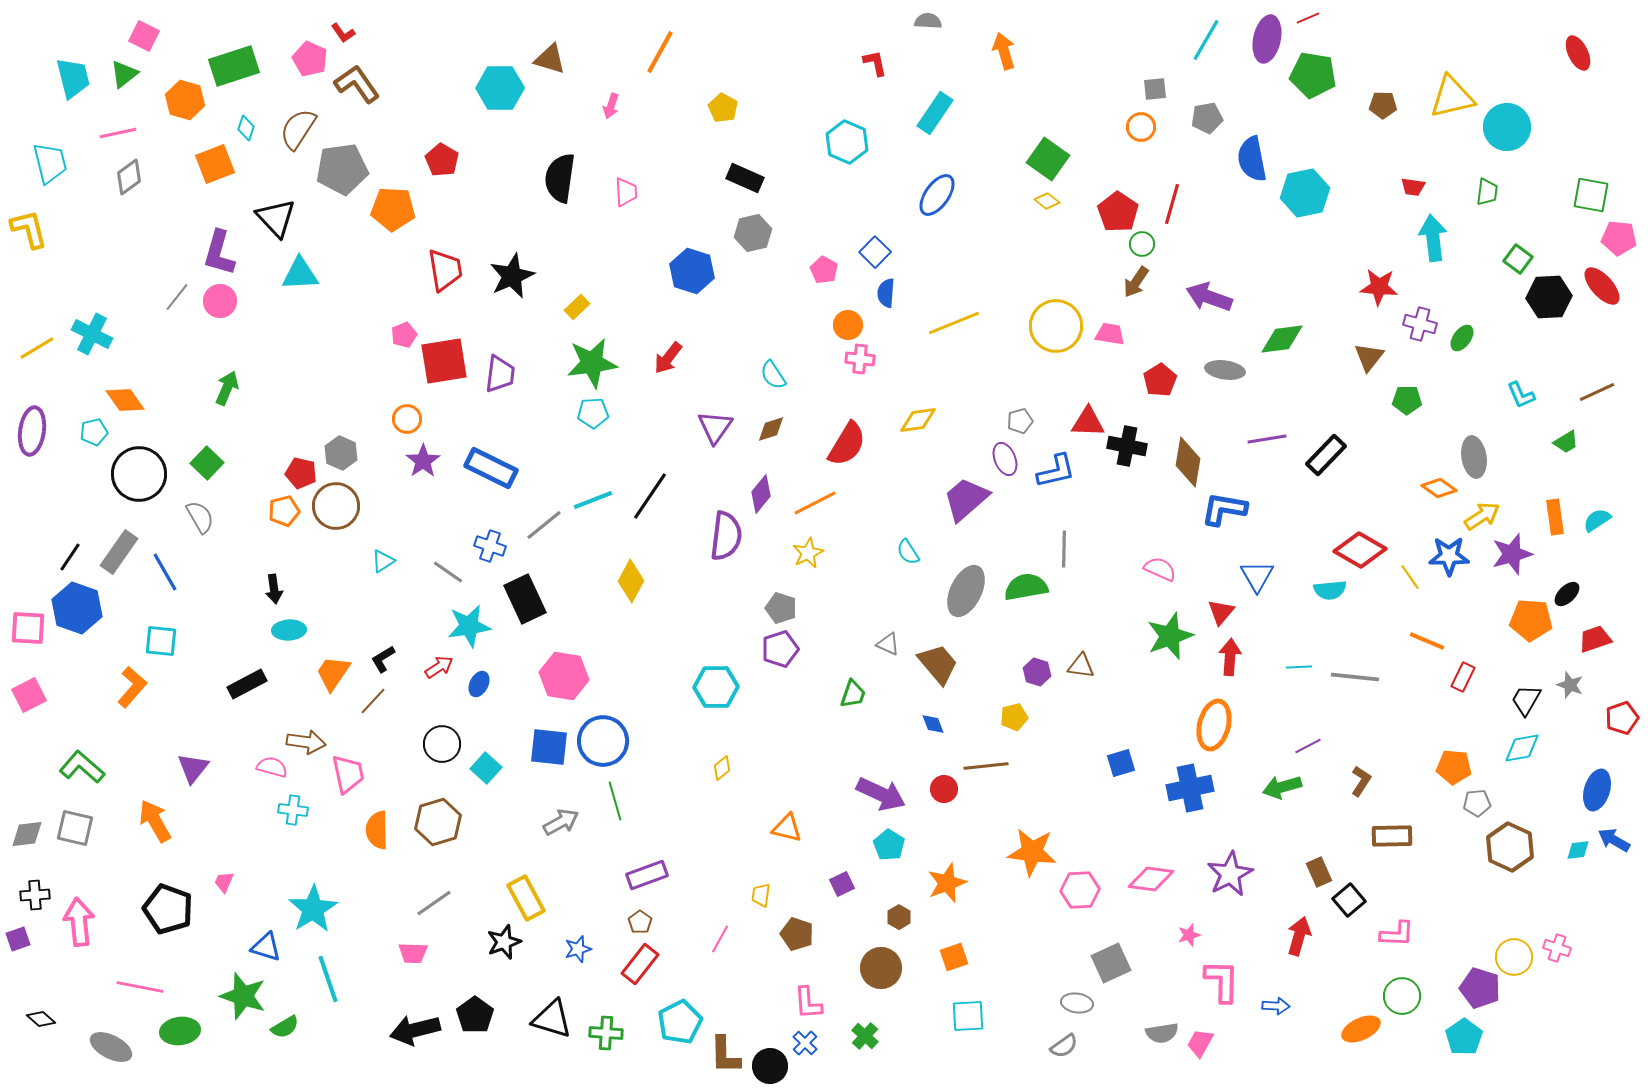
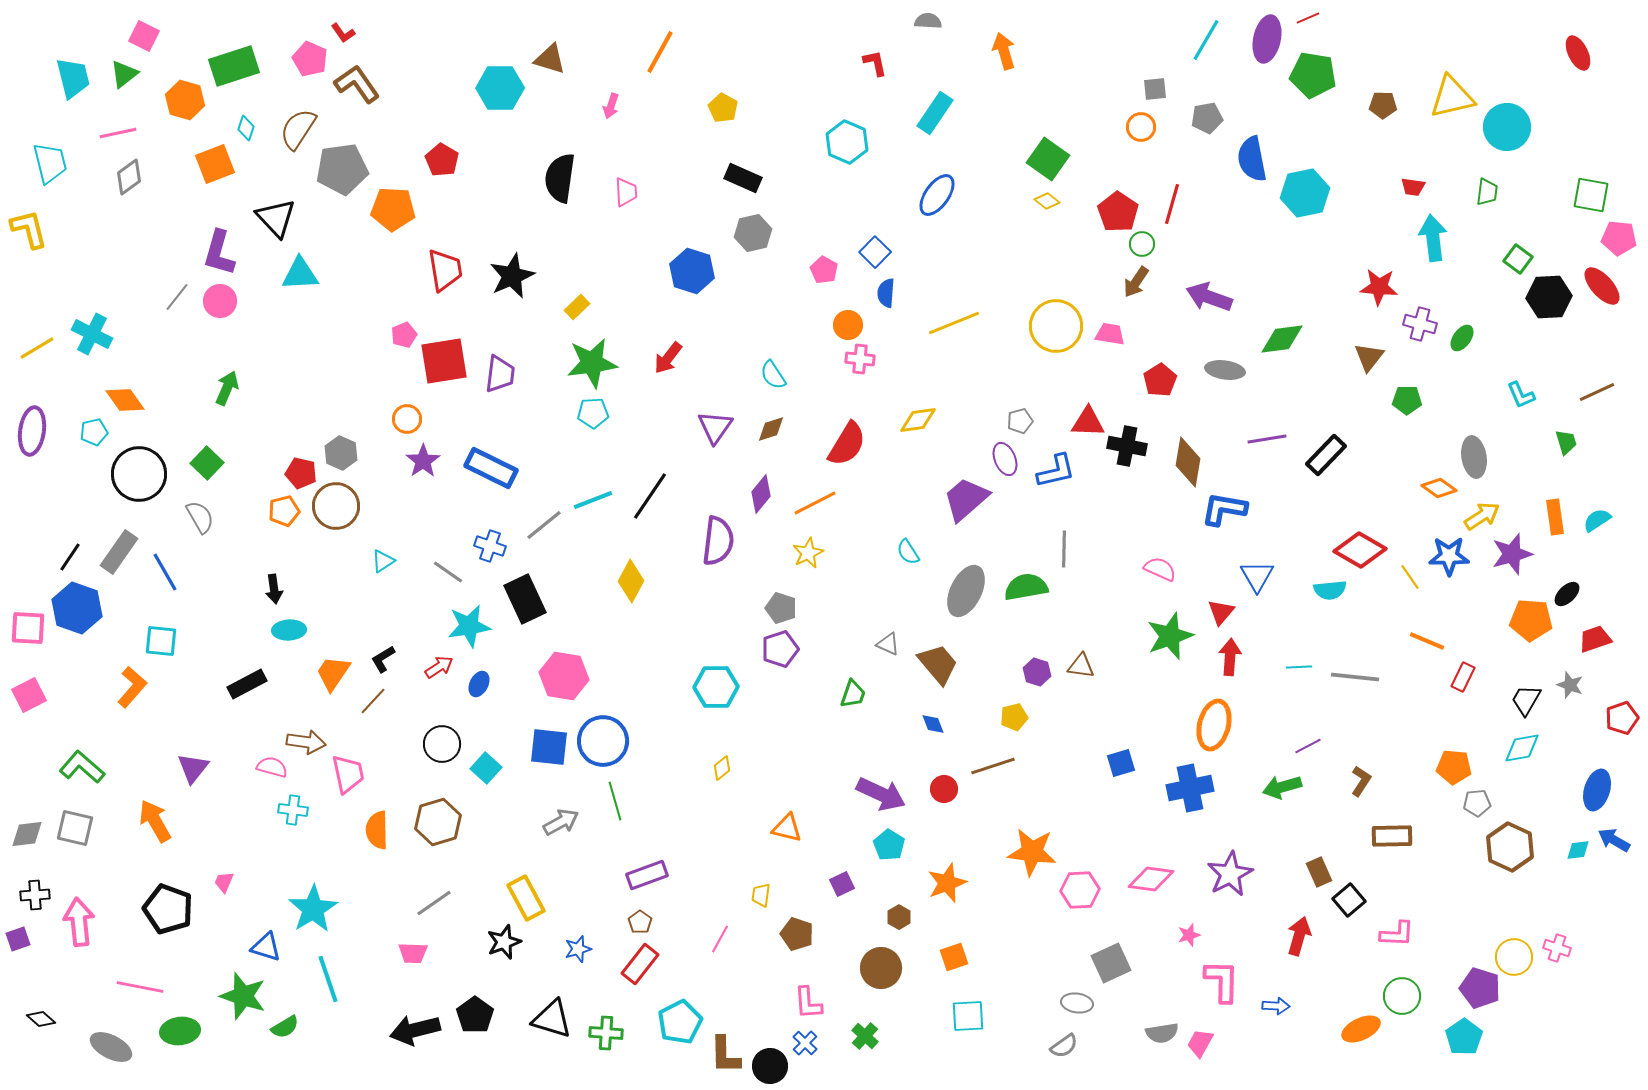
black rectangle at (745, 178): moved 2 px left
green trapezoid at (1566, 442): rotated 76 degrees counterclockwise
purple semicircle at (726, 536): moved 8 px left, 5 px down
brown line at (986, 766): moved 7 px right; rotated 12 degrees counterclockwise
